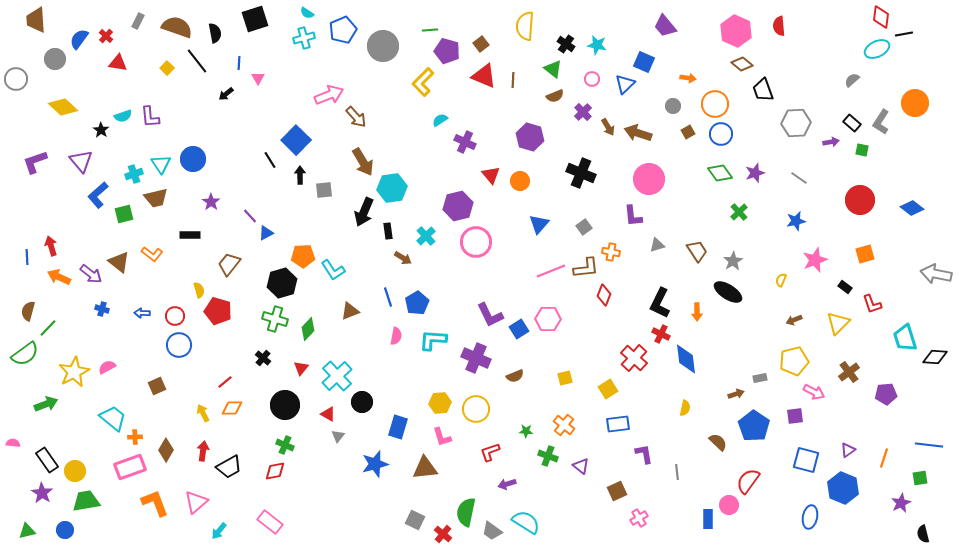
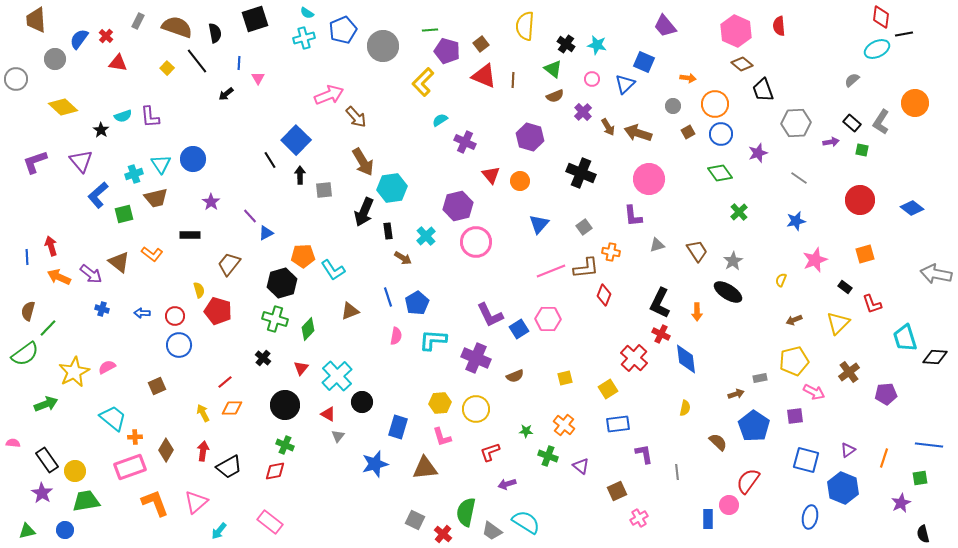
purple star at (755, 173): moved 3 px right, 20 px up
